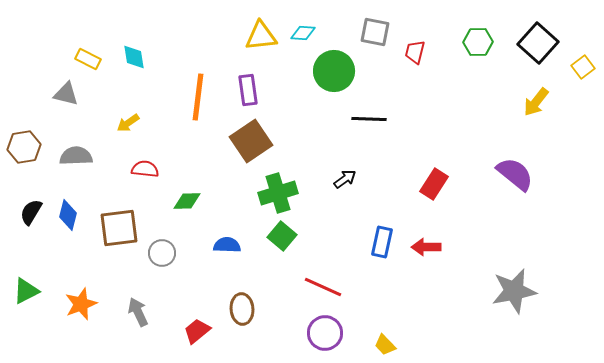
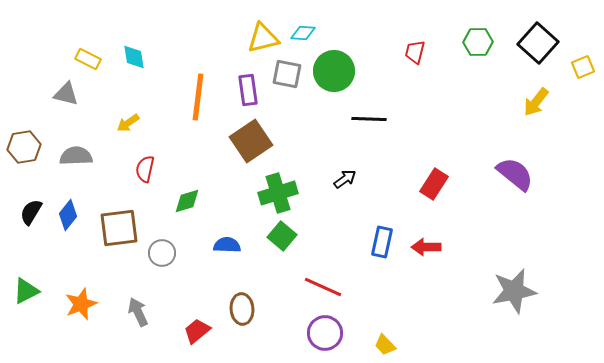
gray square at (375, 32): moved 88 px left, 42 px down
yellow triangle at (261, 36): moved 2 px right, 2 px down; rotated 8 degrees counterclockwise
yellow square at (583, 67): rotated 15 degrees clockwise
red semicircle at (145, 169): rotated 84 degrees counterclockwise
green diamond at (187, 201): rotated 16 degrees counterclockwise
blue diamond at (68, 215): rotated 24 degrees clockwise
